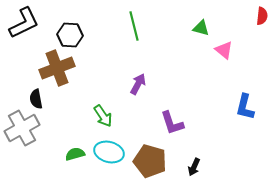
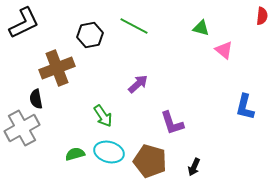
green line: rotated 48 degrees counterclockwise
black hexagon: moved 20 px right; rotated 15 degrees counterclockwise
purple arrow: rotated 20 degrees clockwise
